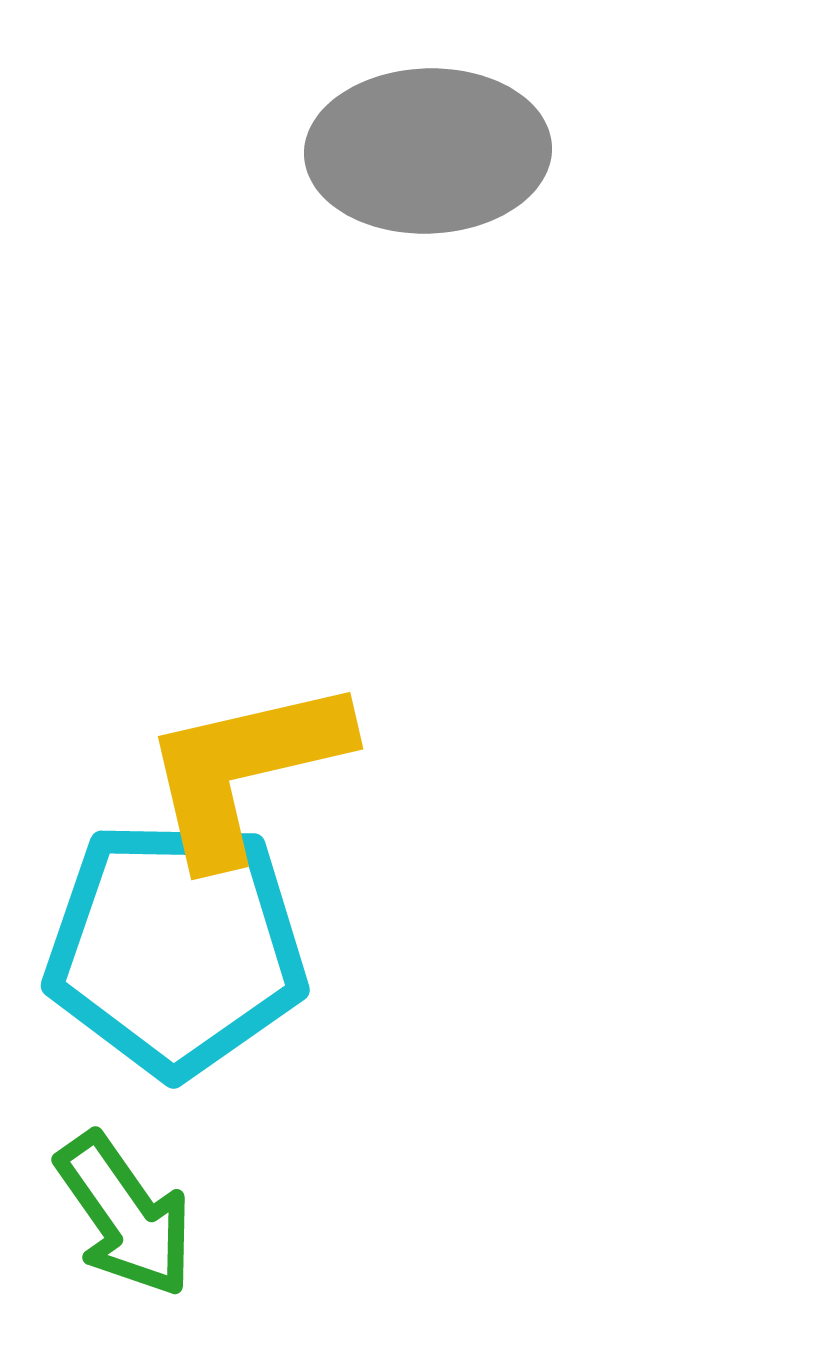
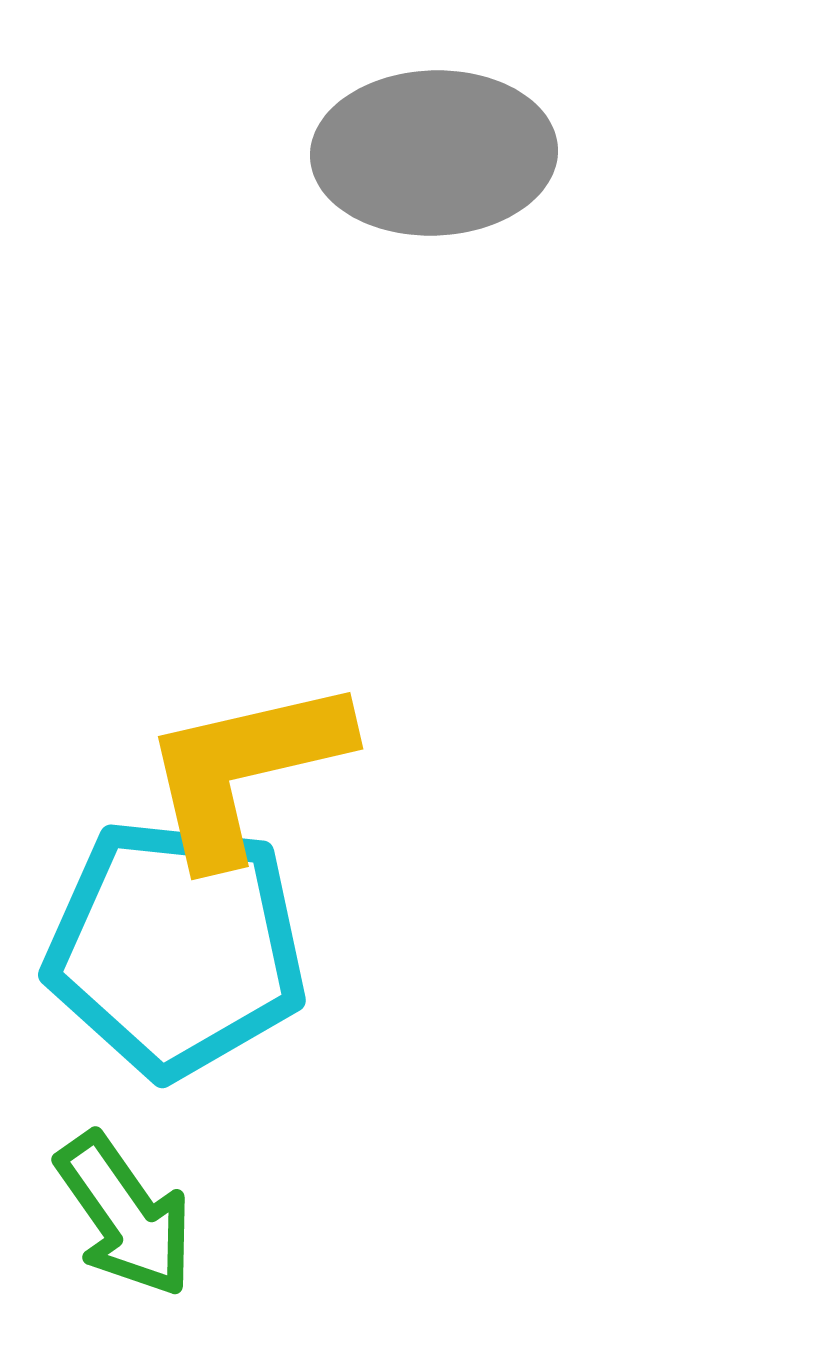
gray ellipse: moved 6 px right, 2 px down
cyan pentagon: rotated 5 degrees clockwise
